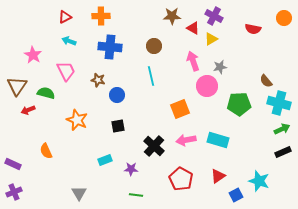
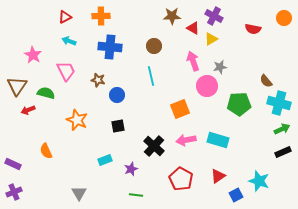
purple star at (131, 169): rotated 24 degrees counterclockwise
